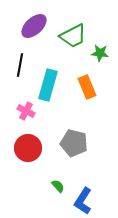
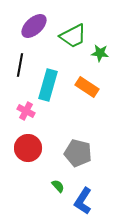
orange rectangle: rotated 35 degrees counterclockwise
gray pentagon: moved 4 px right, 10 px down
